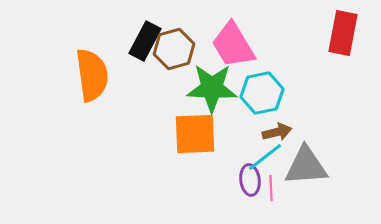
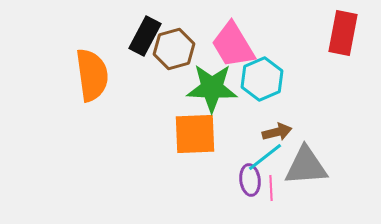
black rectangle: moved 5 px up
cyan hexagon: moved 14 px up; rotated 12 degrees counterclockwise
